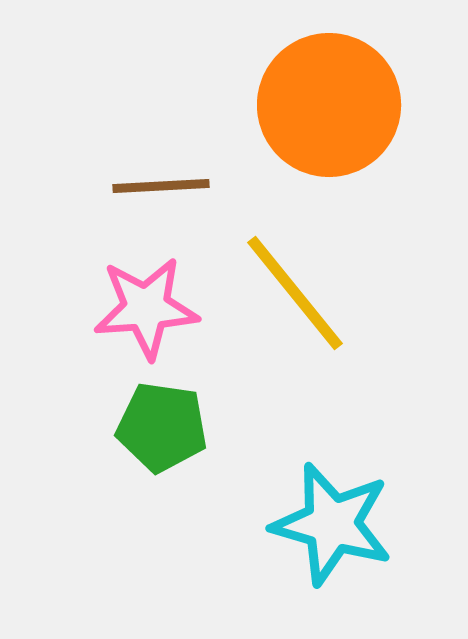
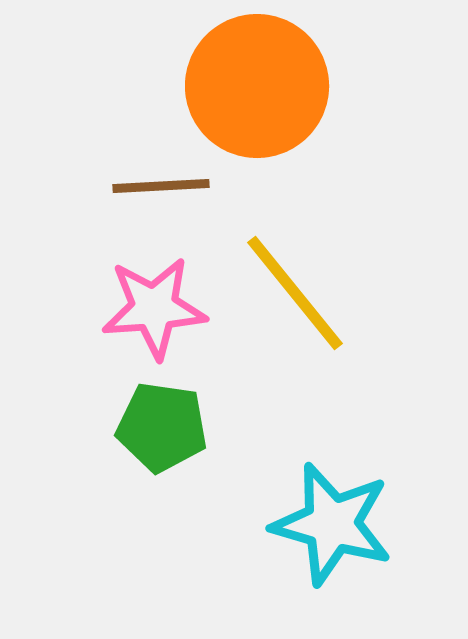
orange circle: moved 72 px left, 19 px up
pink star: moved 8 px right
